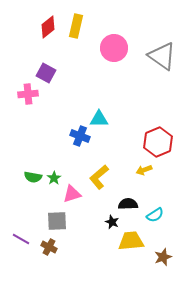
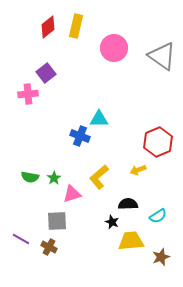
purple square: rotated 24 degrees clockwise
yellow arrow: moved 6 px left
green semicircle: moved 3 px left
cyan semicircle: moved 3 px right, 1 px down
brown star: moved 2 px left
